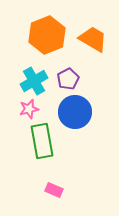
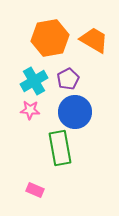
orange hexagon: moved 3 px right, 3 px down; rotated 12 degrees clockwise
orange trapezoid: moved 1 px right, 1 px down
pink star: moved 1 px right, 1 px down; rotated 18 degrees clockwise
green rectangle: moved 18 px right, 7 px down
pink rectangle: moved 19 px left
